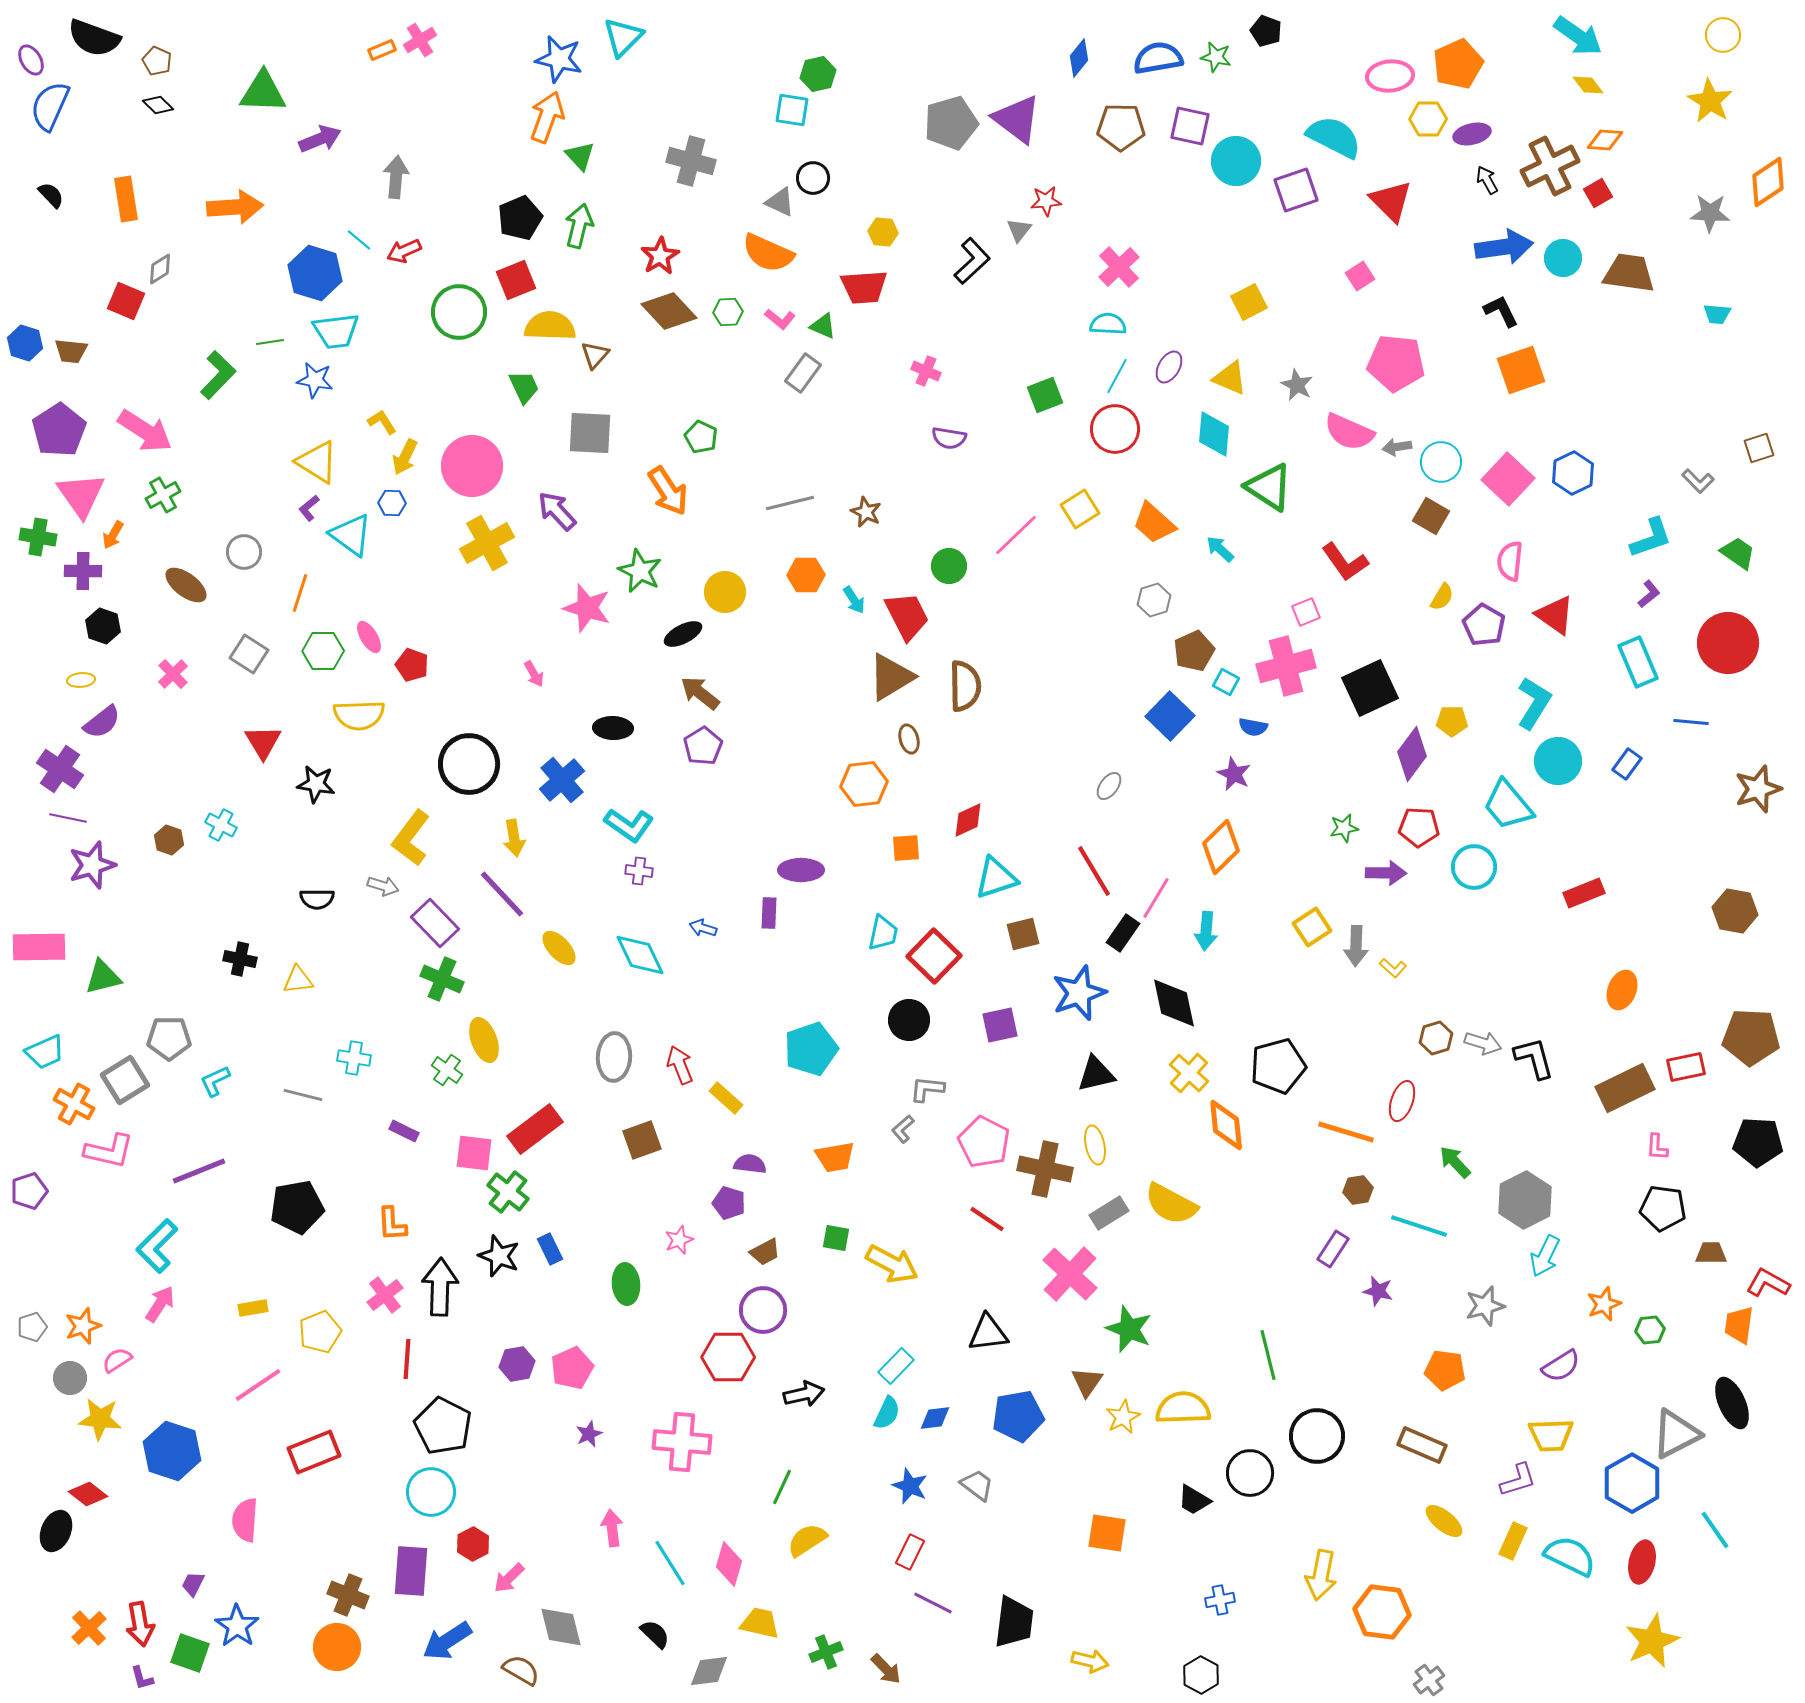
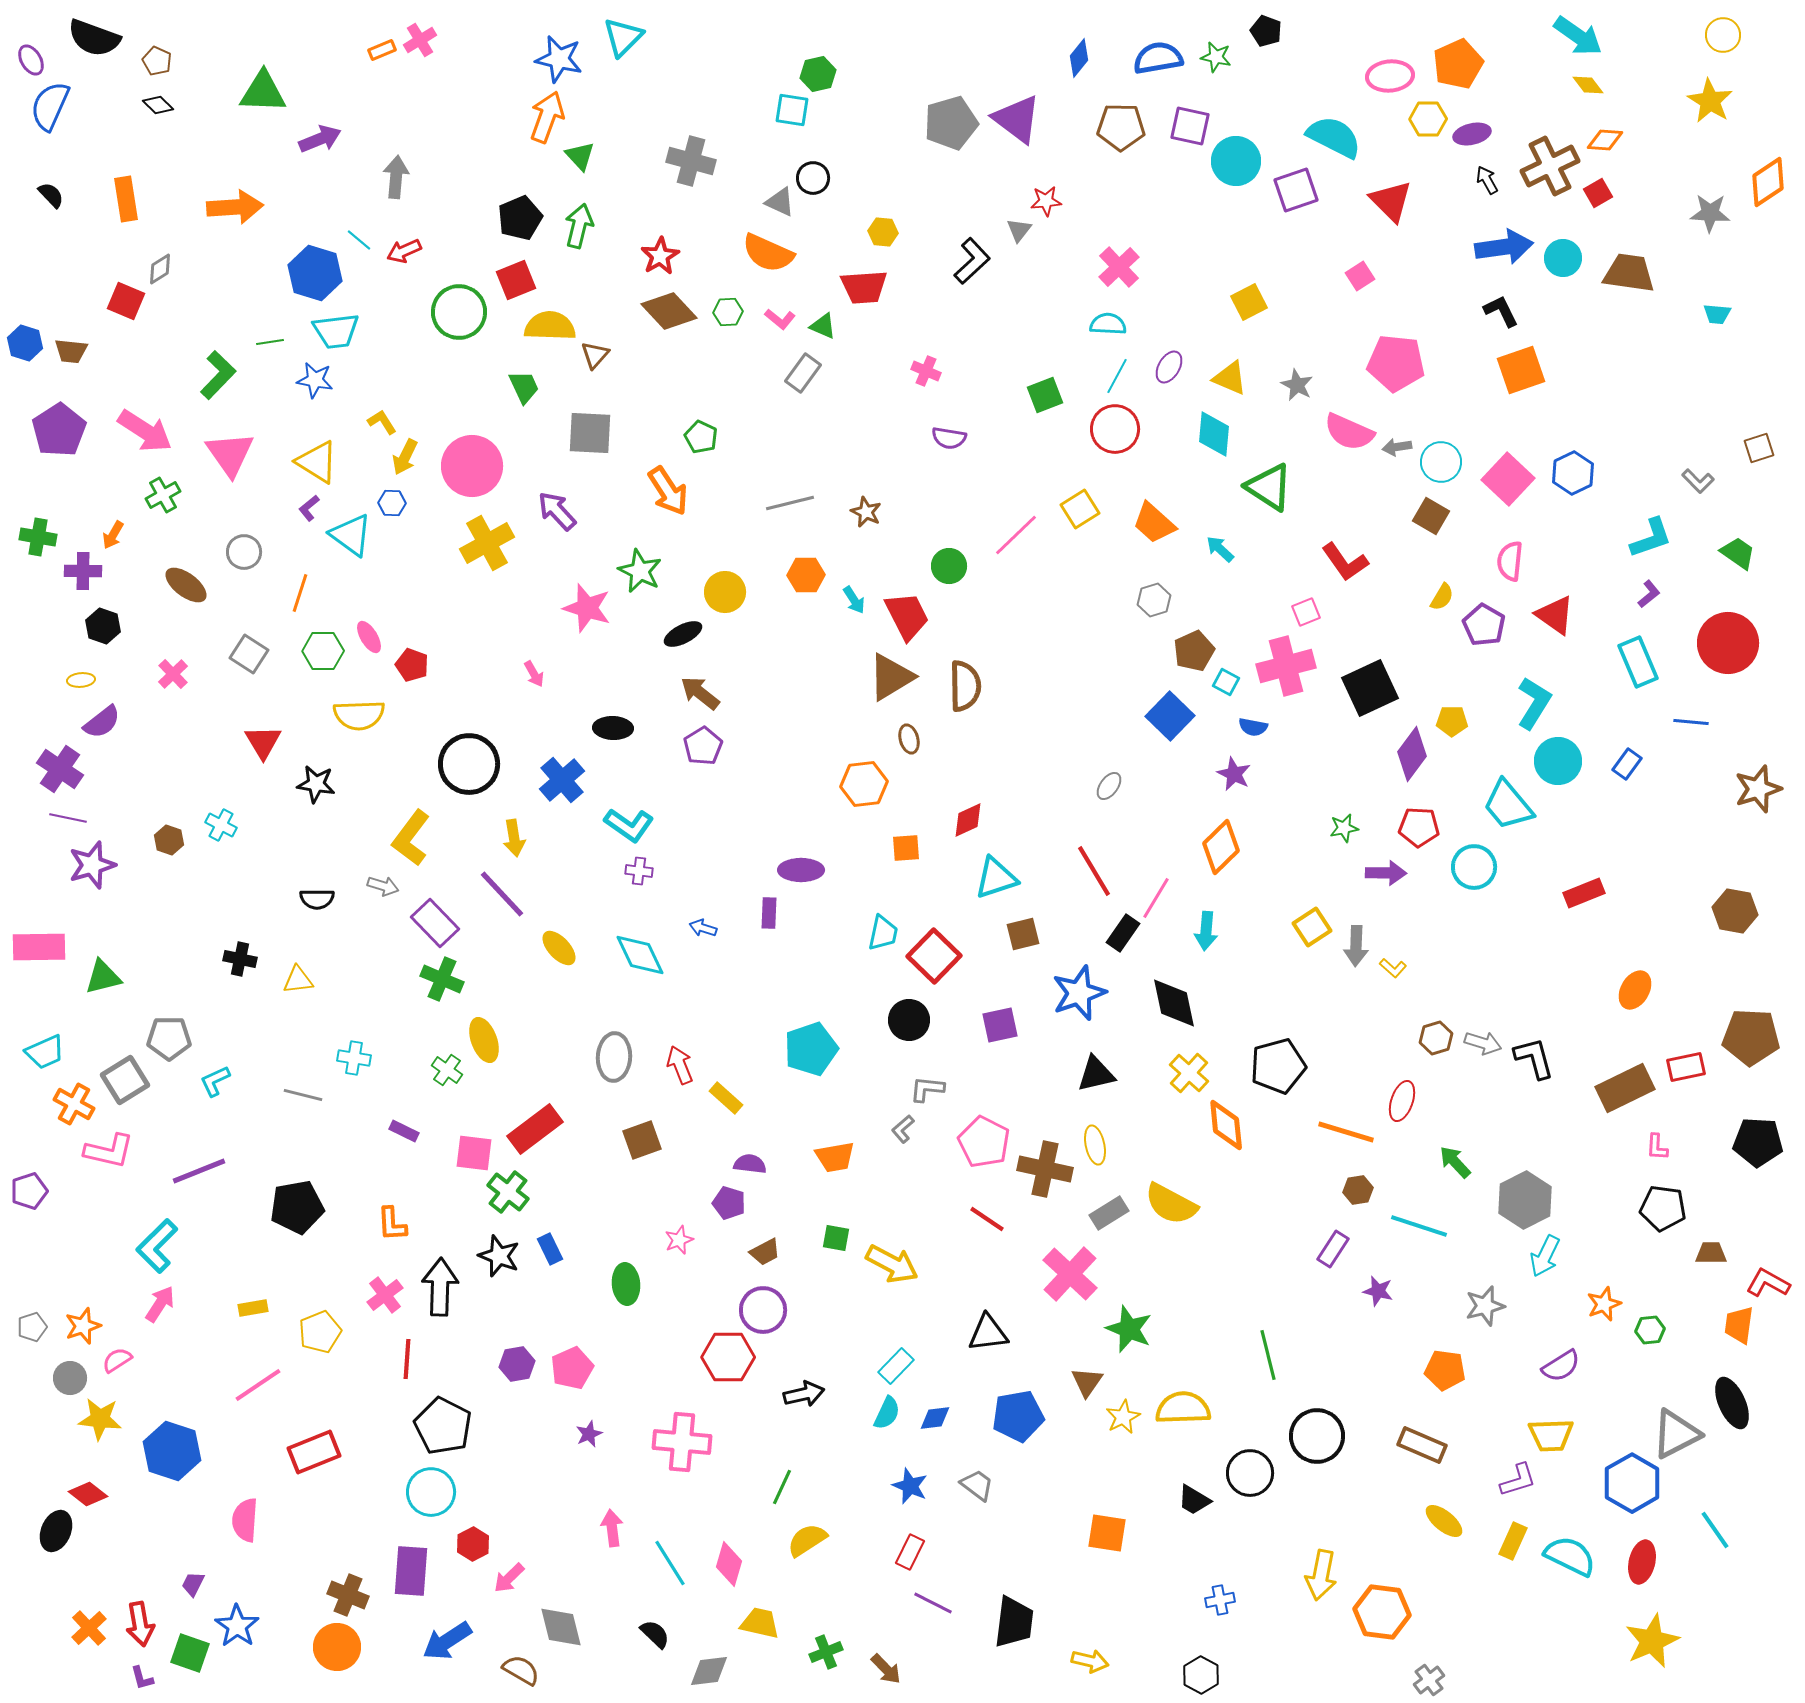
pink triangle at (81, 495): moved 149 px right, 41 px up
orange ellipse at (1622, 990): moved 13 px right; rotated 9 degrees clockwise
